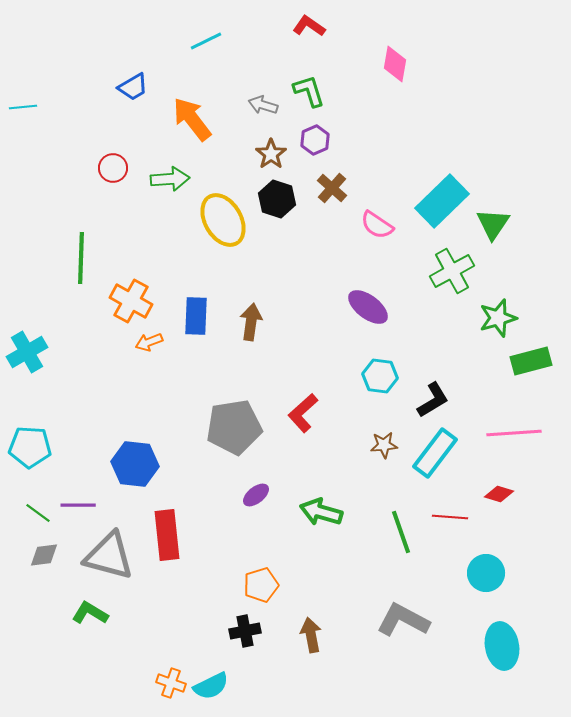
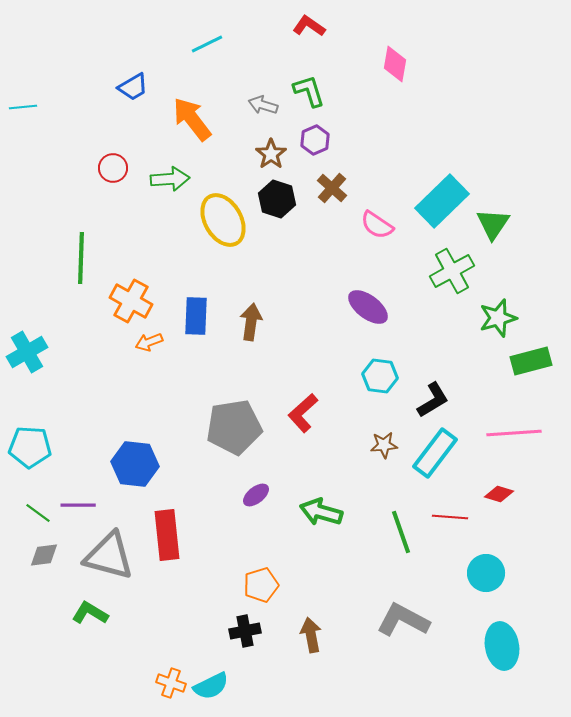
cyan line at (206, 41): moved 1 px right, 3 px down
